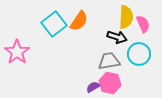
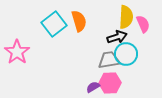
orange semicircle: rotated 50 degrees counterclockwise
black arrow: rotated 36 degrees counterclockwise
cyan circle: moved 13 px left
gray trapezoid: moved 1 px up
pink hexagon: rotated 15 degrees counterclockwise
